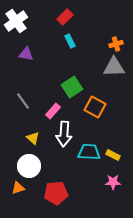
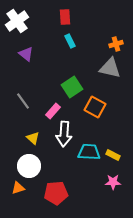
red rectangle: rotated 49 degrees counterclockwise
white cross: moved 1 px right
purple triangle: rotated 28 degrees clockwise
gray triangle: moved 4 px left, 1 px down; rotated 15 degrees clockwise
